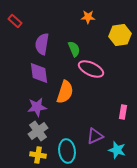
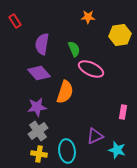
red rectangle: rotated 16 degrees clockwise
purple diamond: rotated 35 degrees counterclockwise
yellow cross: moved 1 px right, 1 px up
